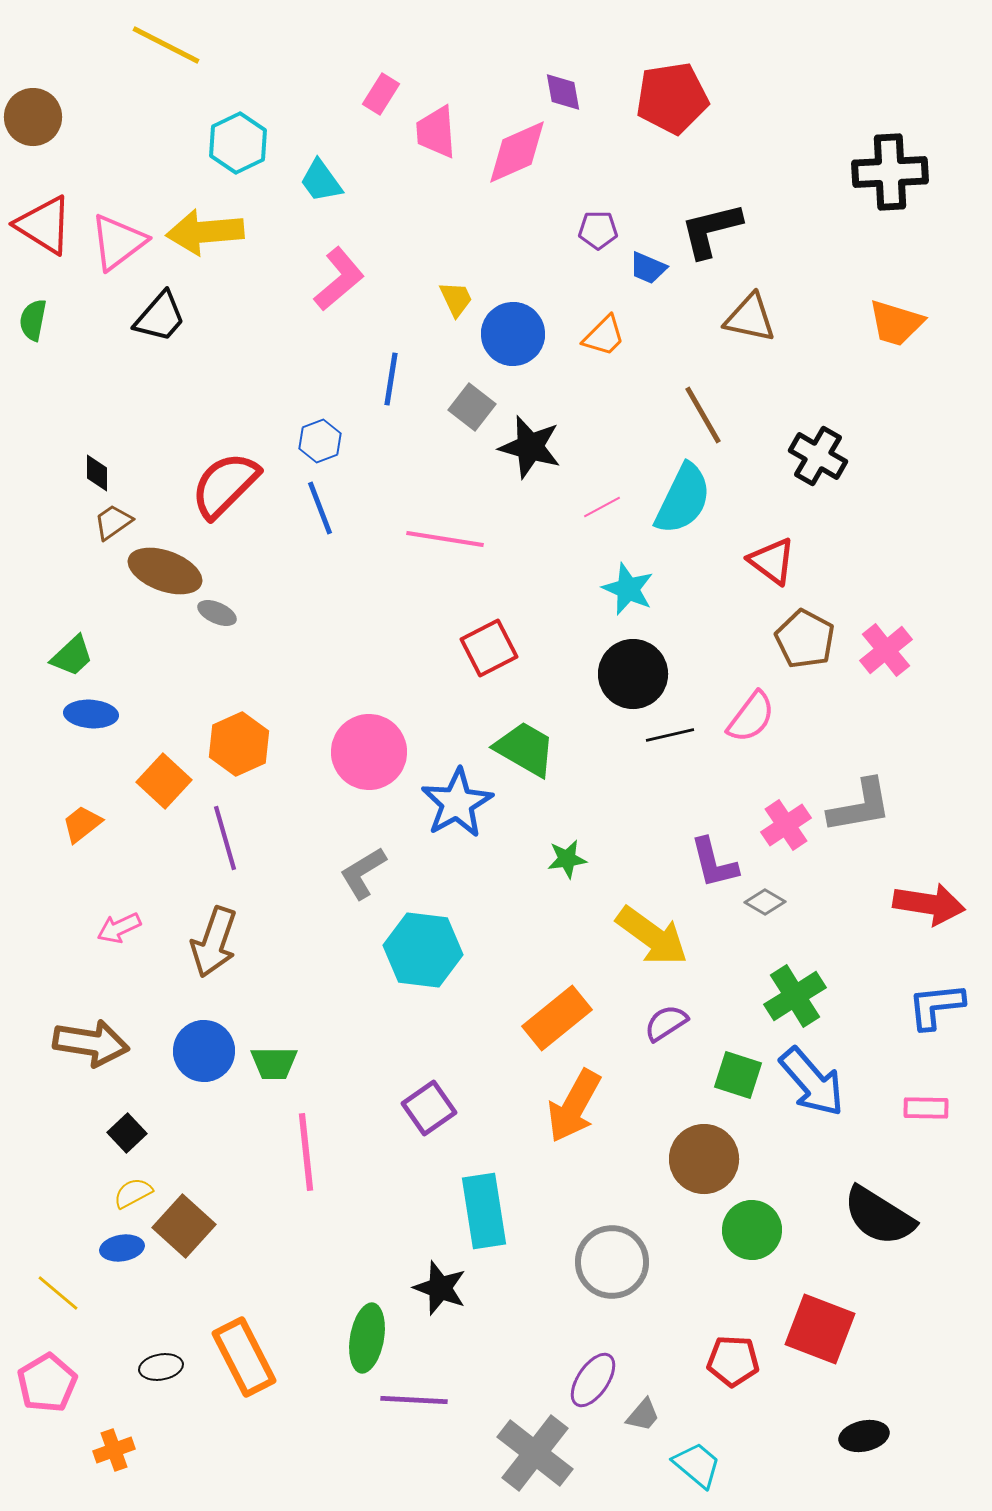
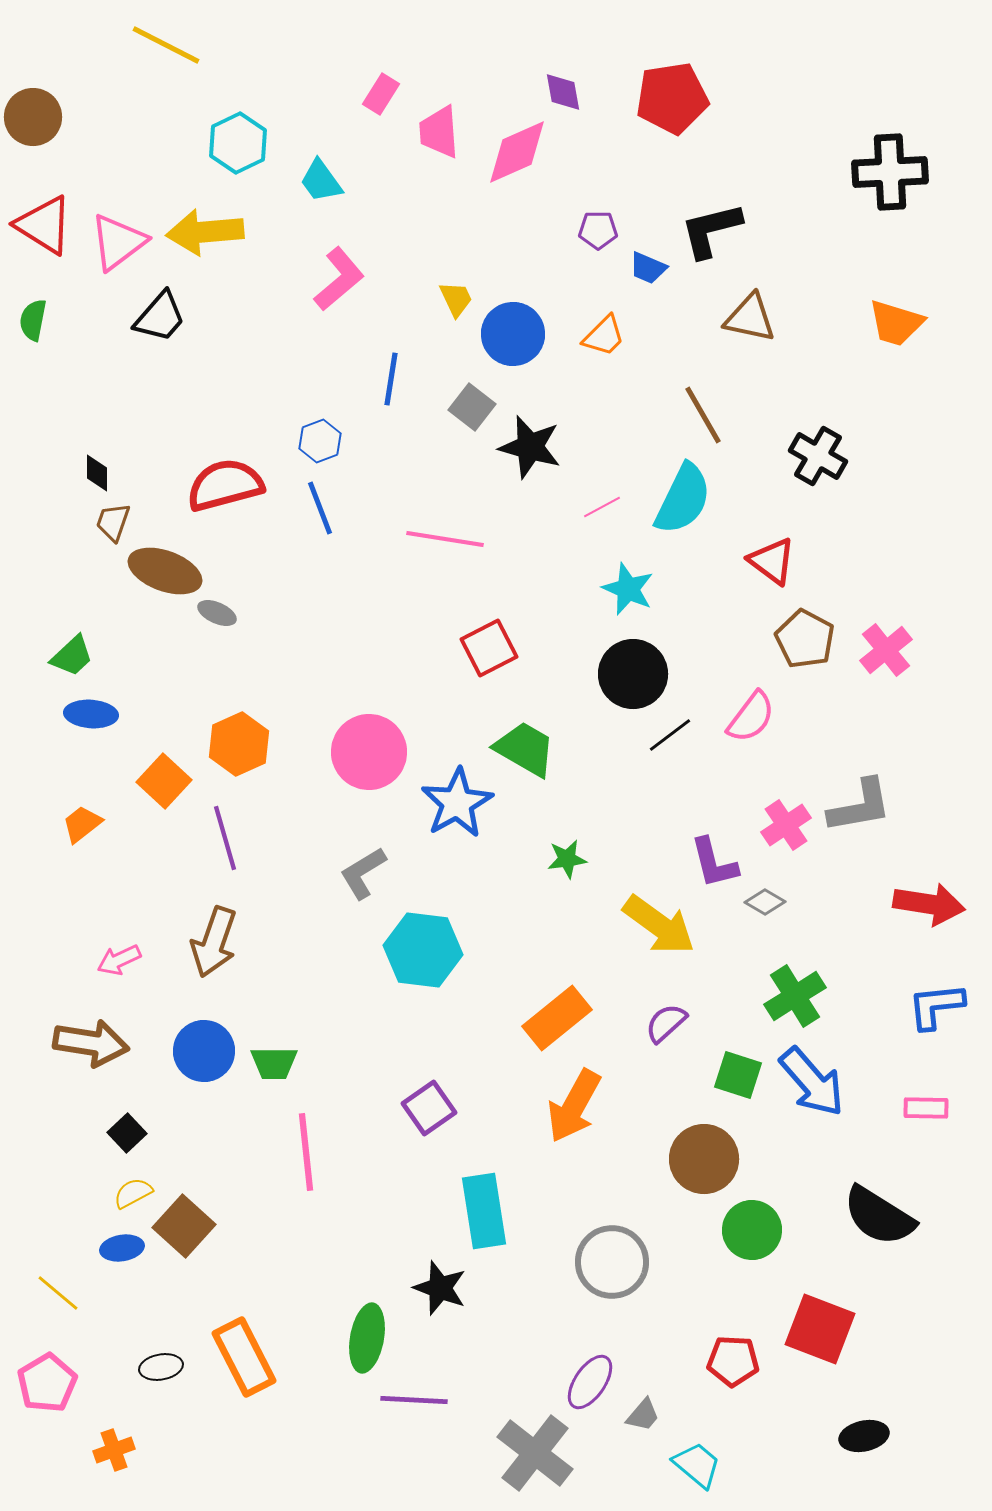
pink trapezoid at (436, 132): moved 3 px right
red semicircle at (225, 485): rotated 30 degrees clockwise
brown trapezoid at (113, 522): rotated 36 degrees counterclockwise
black line at (670, 735): rotated 24 degrees counterclockwise
pink arrow at (119, 928): moved 32 px down
yellow arrow at (652, 936): moved 7 px right, 11 px up
purple semicircle at (666, 1023): rotated 9 degrees counterclockwise
purple ellipse at (593, 1380): moved 3 px left, 2 px down
